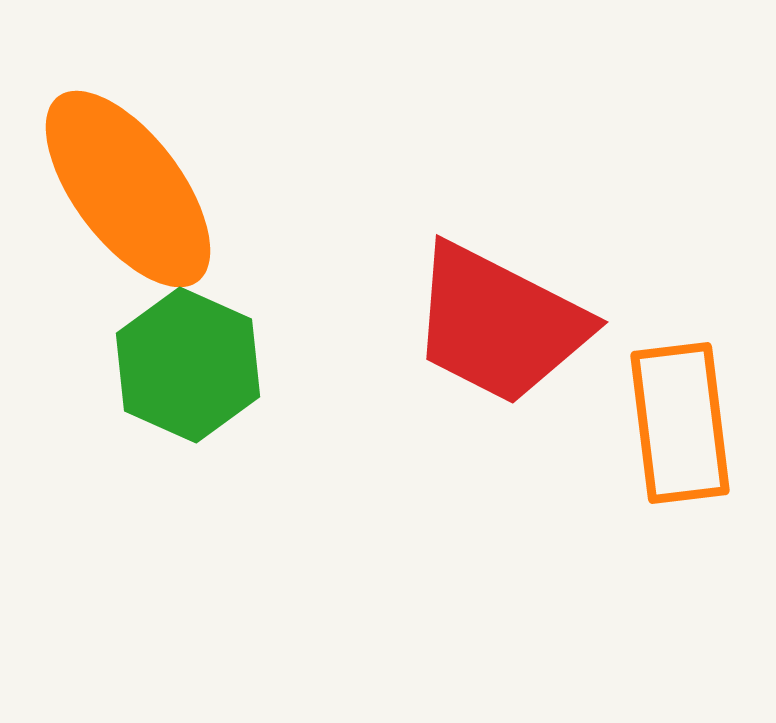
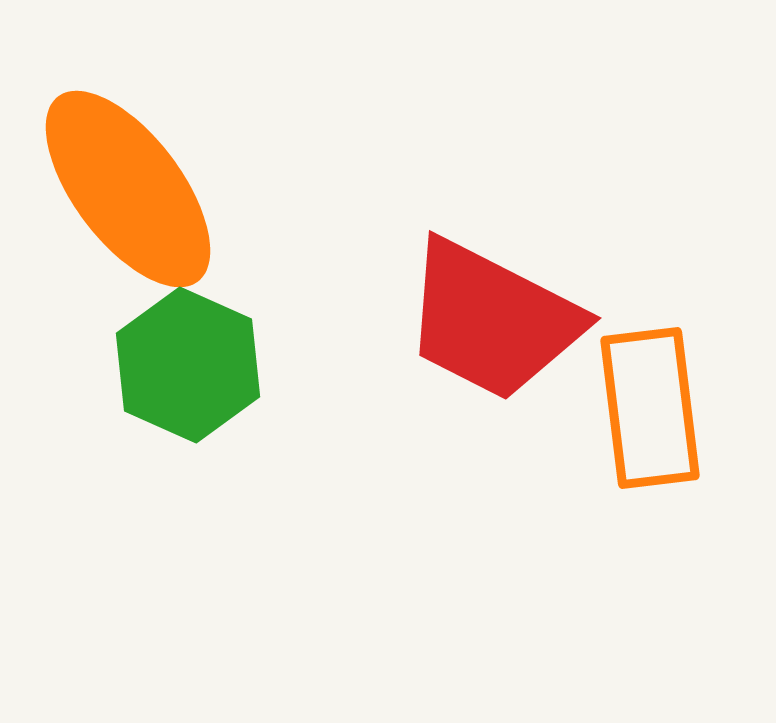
red trapezoid: moved 7 px left, 4 px up
orange rectangle: moved 30 px left, 15 px up
